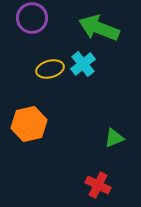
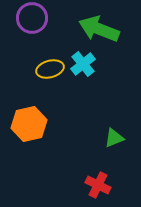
green arrow: moved 1 px down
